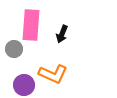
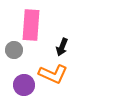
black arrow: moved 13 px down
gray circle: moved 1 px down
